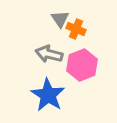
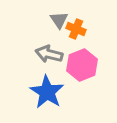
gray triangle: moved 1 px left, 1 px down
blue star: moved 1 px left, 3 px up
